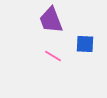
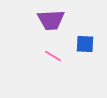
purple trapezoid: rotated 72 degrees counterclockwise
